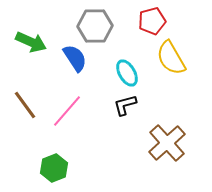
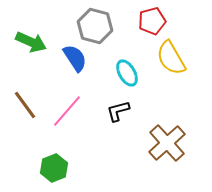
gray hexagon: rotated 16 degrees clockwise
black L-shape: moved 7 px left, 6 px down
